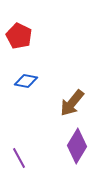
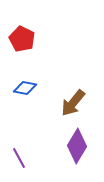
red pentagon: moved 3 px right, 3 px down
blue diamond: moved 1 px left, 7 px down
brown arrow: moved 1 px right
